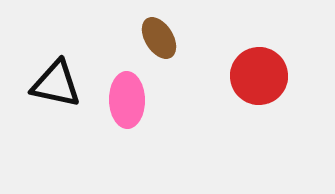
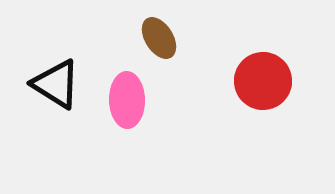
red circle: moved 4 px right, 5 px down
black triangle: rotated 20 degrees clockwise
